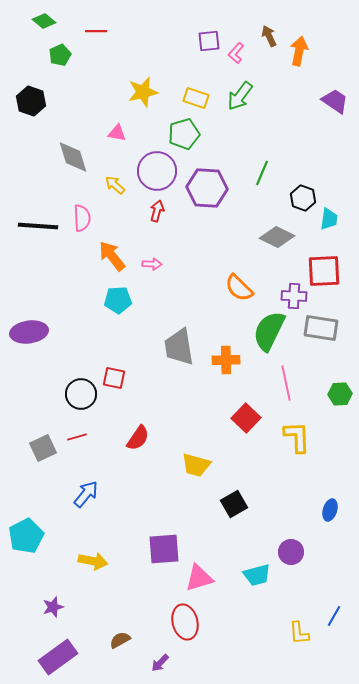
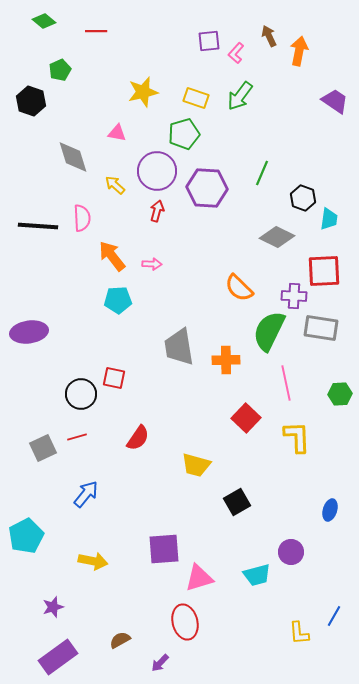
green pentagon at (60, 55): moved 15 px down
black square at (234, 504): moved 3 px right, 2 px up
